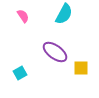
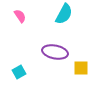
pink semicircle: moved 3 px left
purple ellipse: rotated 25 degrees counterclockwise
cyan square: moved 1 px left, 1 px up
